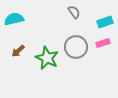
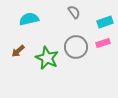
cyan semicircle: moved 15 px right
